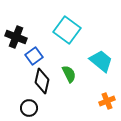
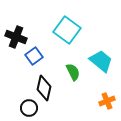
green semicircle: moved 4 px right, 2 px up
black diamond: moved 2 px right, 7 px down
